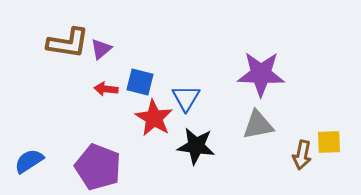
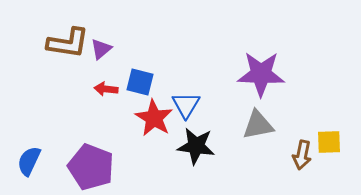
blue triangle: moved 7 px down
blue semicircle: rotated 32 degrees counterclockwise
purple pentagon: moved 7 px left
